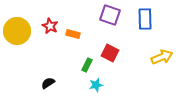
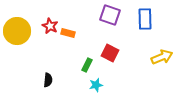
orange rectangle: moved 5 px left, 1 px up
black semicircle: moved 3 px up; rotated 128 degrees clockwise
